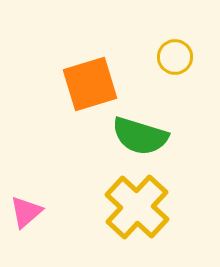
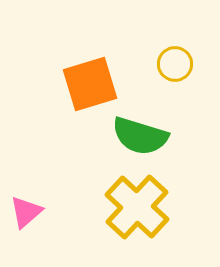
yellow circle: moved 7 px down
